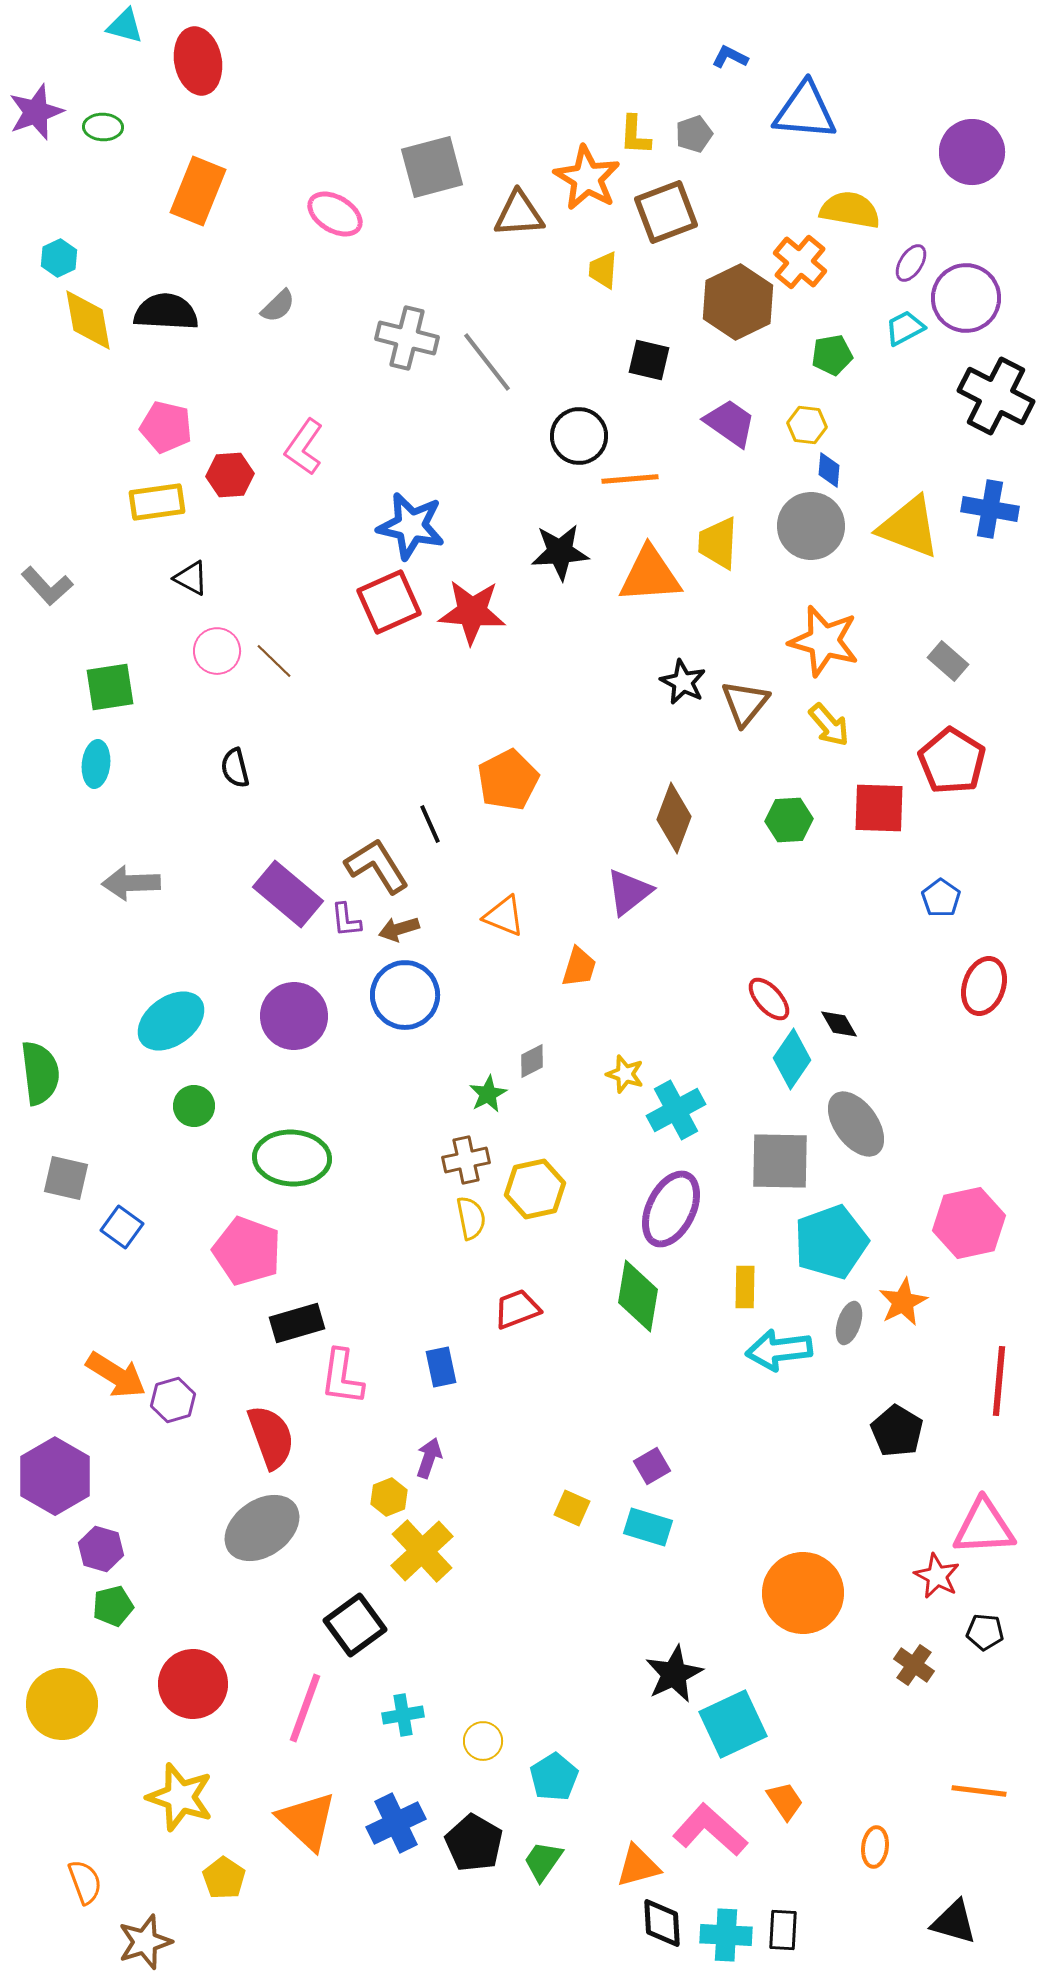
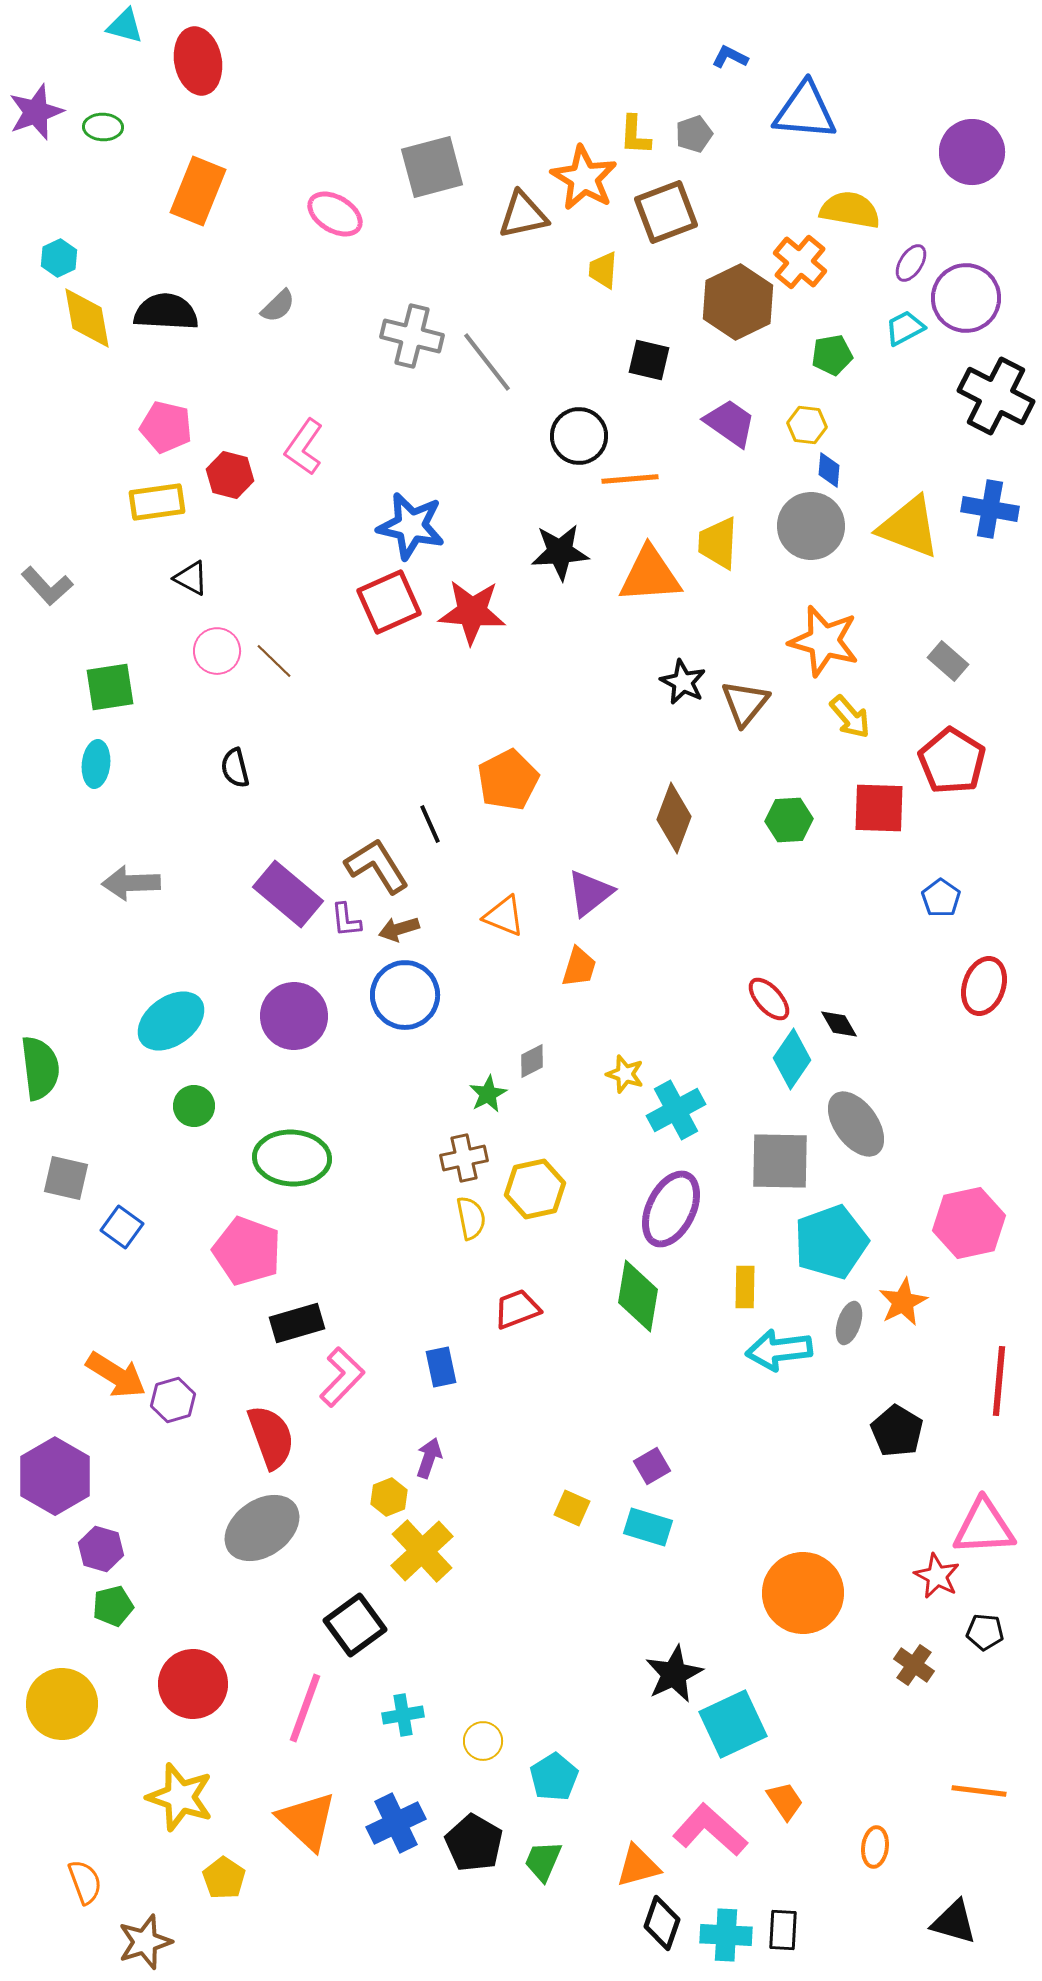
orange star at (587, 178): moved 3 px left
brown triangle at (519, 214): moved 4 px right, 1 px down; rotated 8 degrees counterclockwise
yellow diamond at (88, 320): moved 1 px left, 2 px up
gray cross at (407, 338): moved 5 px right, 2 px up
red hexagon at (230, 475): rotated 18 degrees clockwise
yellow arrow at (829, 725): moved 21 px right, 8 px up
purple triangle at (629, 892): moved 39 px left, 1 px down
green semicircle at (40, 1073): moved 5 px up
brown cross at (466, 1160): moved 2 px left, 2 px up
pink L-shape at (342, 1377): rotated 144 degrees counterclockwise
green trapezoid at (543, 1861): rotated 12 degrees counterclockwise
black diamond at (662, 1923): rotated 22 degrees clockwise
